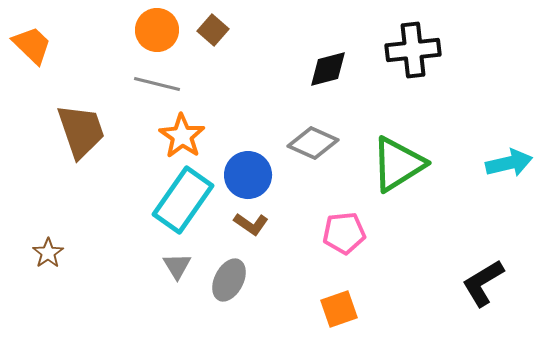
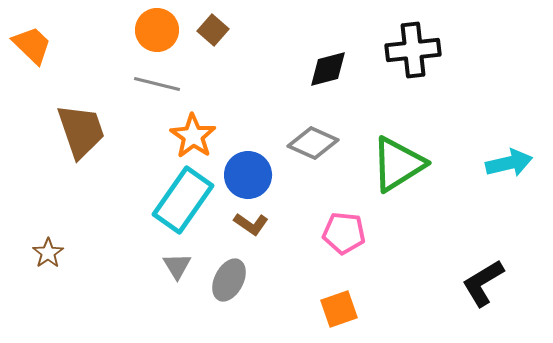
orange star: moved 11 px right
pink pentagon: rotated 12 degrees clockwise
